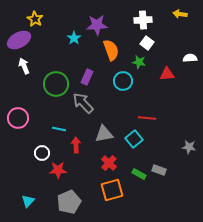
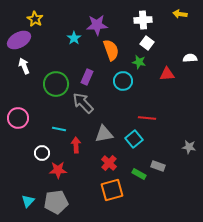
gray rectangle: moved 1 px left, 4 px up
gray pentagon: moved 13 px left; rotated 15 degrees clockwise
